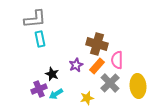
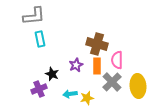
gray L-shape: moved 1 px left, 3 px up
orange rectangle: rotated 42 degrees counterclockwise
gray cross: moved 2 px right, 1 px up
cyan arrow: moved 14 px right; rotated 24 degrees clockwise
